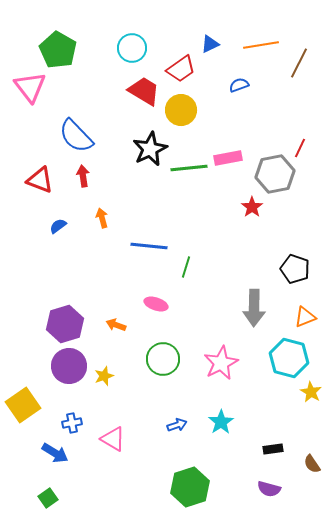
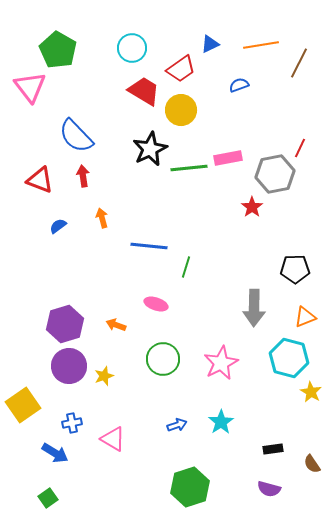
black pentagon at (295, 269): rotated 20 degrees counterclockwise
